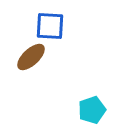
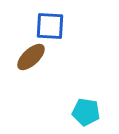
cyan pentagon: moved 6 px left, 2 px down; rotated 28 degrees clockwise
